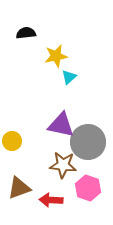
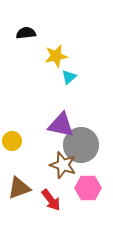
gray circle: moved 7 px left, 3 px down
brown star: rotated 12 degrees clockwise
pink hexagon: rotated 20 degrees counterclockwise
red arrow: rotated 130 degrees counterclockwise
